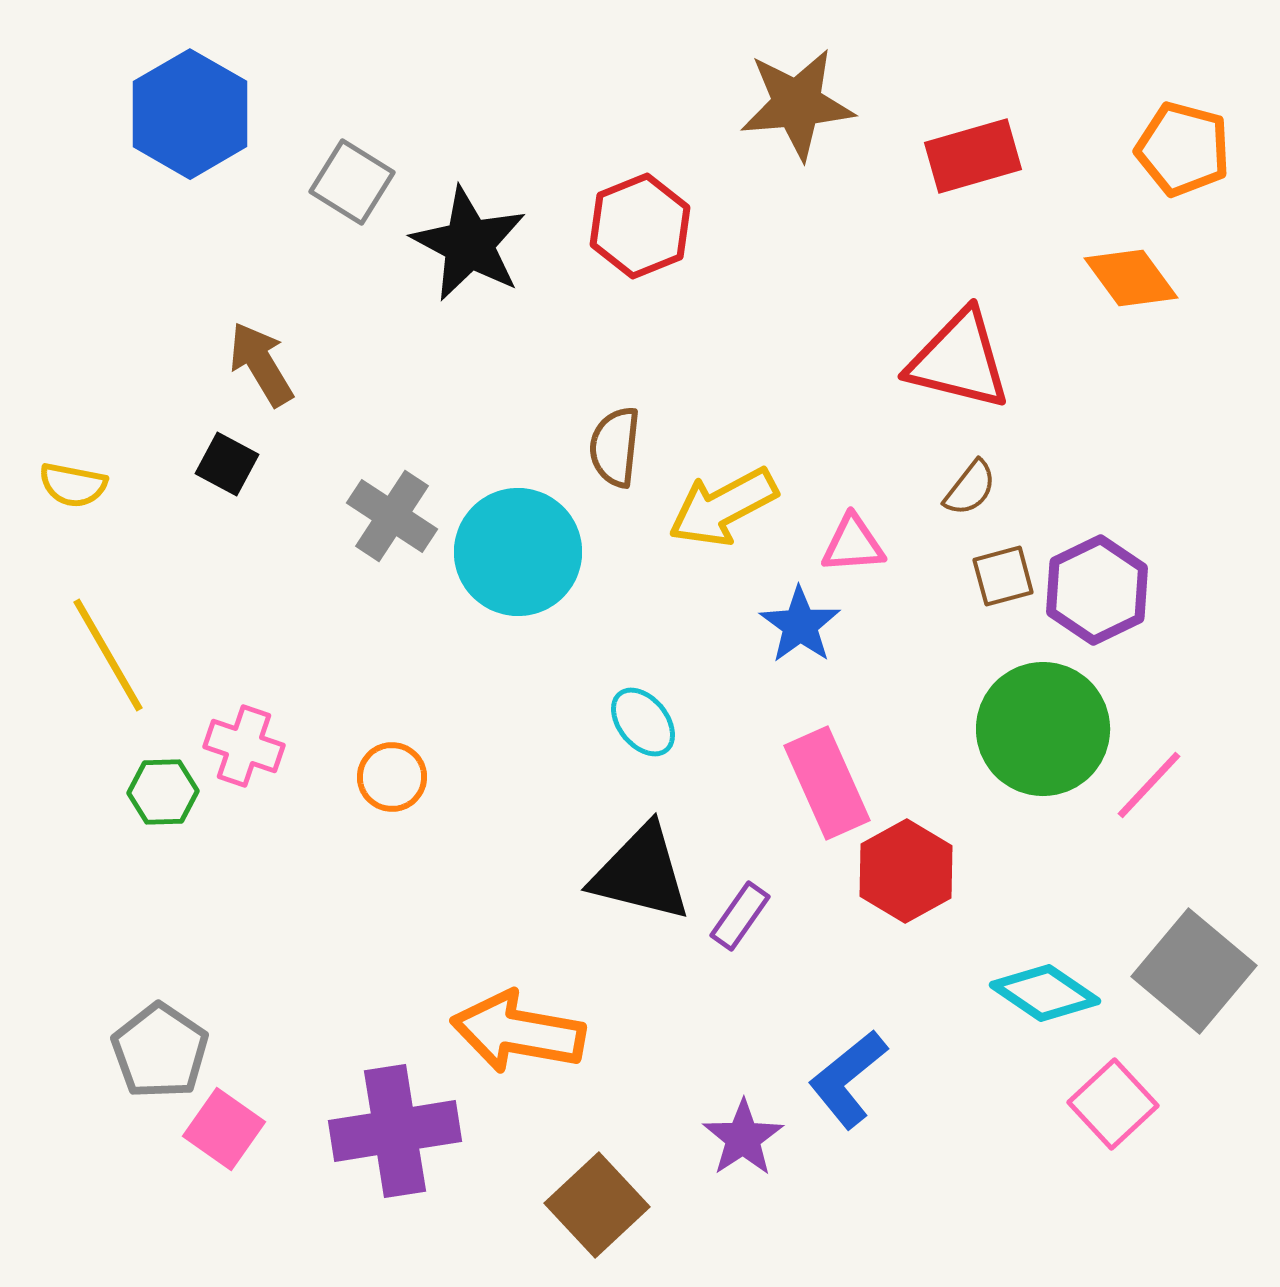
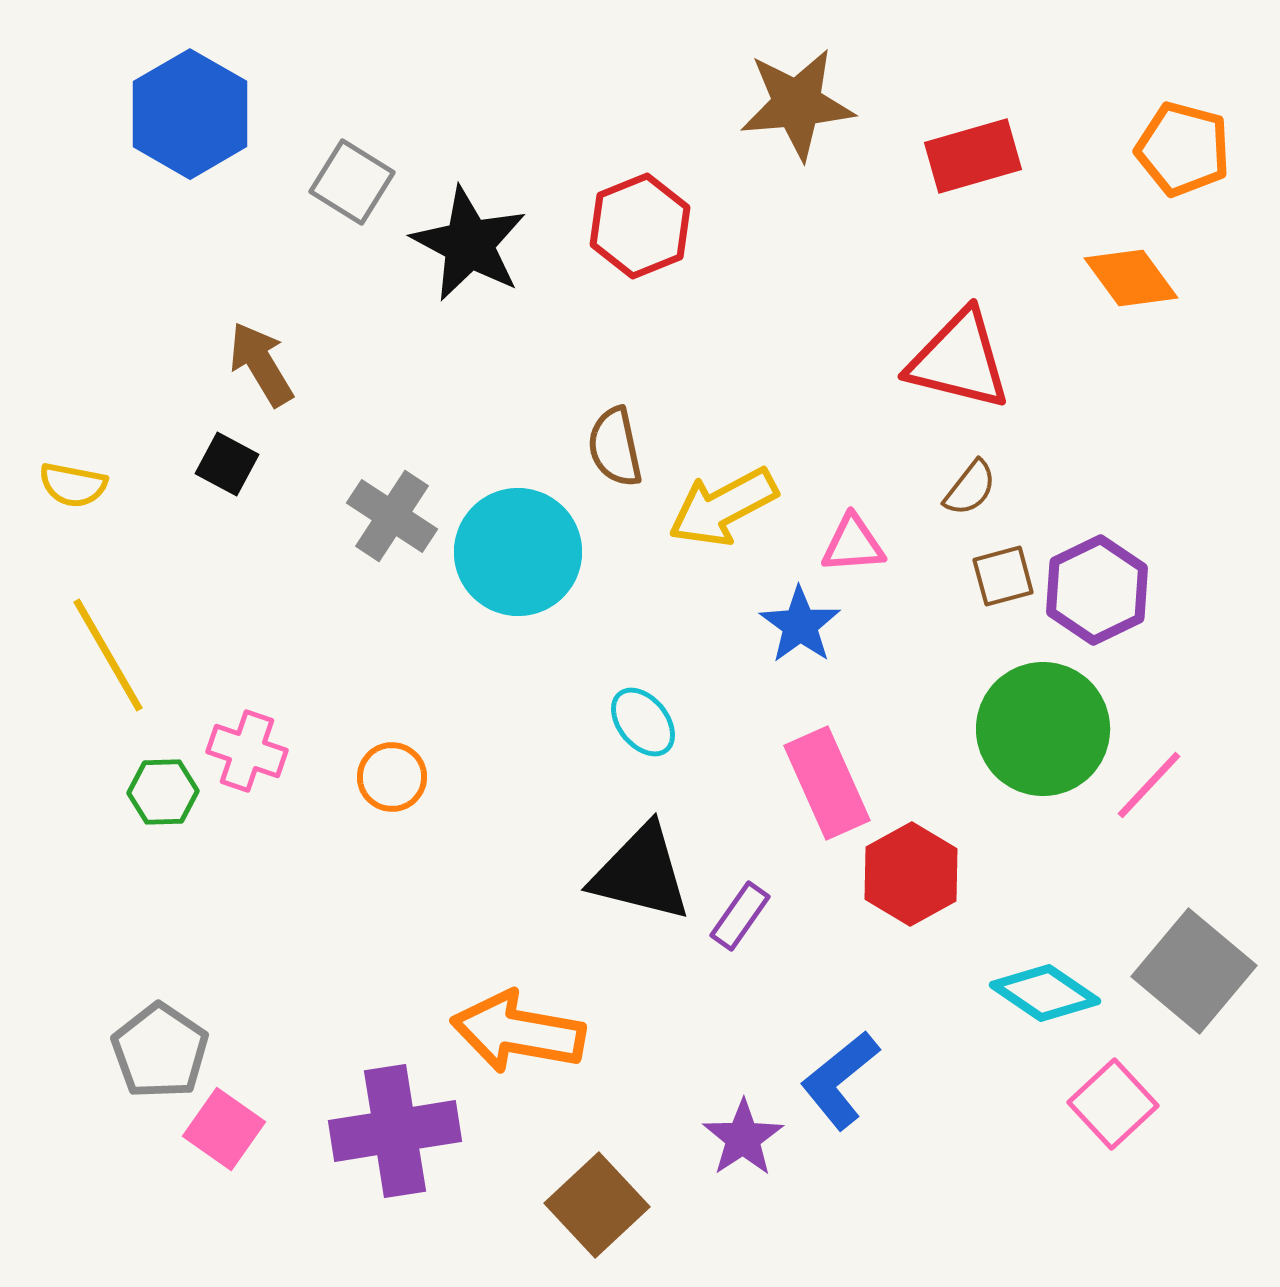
brown semicircle at (615, 447): rotated 18 degrees counterclockwise
pink cross at (244, 746): moved 3 px right, 5 px down
red hexagon at (906, 871): moved 5 px right, 3 px down
blue L-shape at (848, 1079): moved 8 px left, 1 px down
